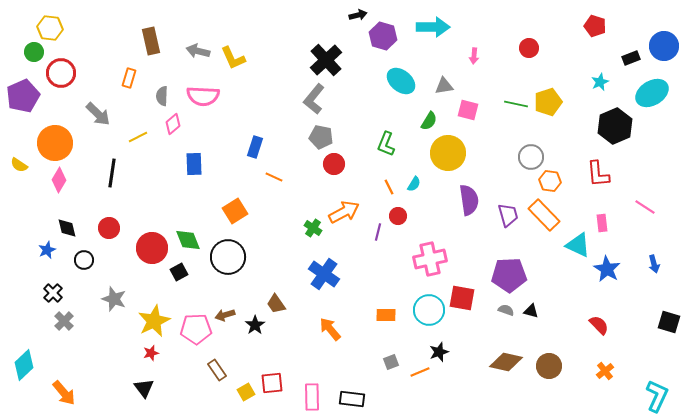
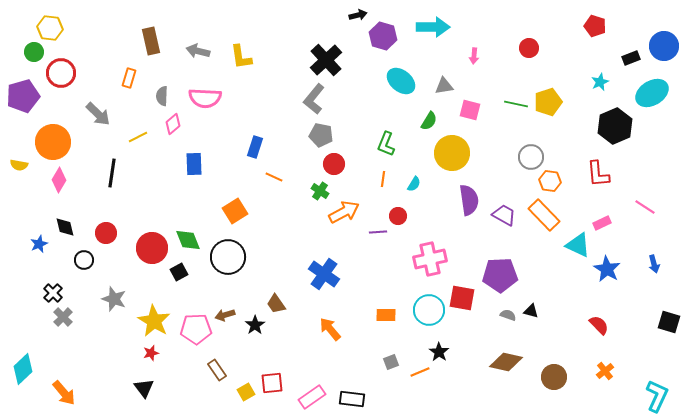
yellow L-shape at (233, 58): moved 8 px right, 1 px up; rotated 16 degrees clockwise
purple pentagon at (23, 96): rotated 8 degrees clockwise
pink semicircle at (203, 96): moved 2 px right, 2 px down
pink square at (468, 110): moved 2 px right
gray pentagon at (321, 137): moved 2 px up
orange circle at (55, 143): moved 2 px left, 1 px up
yellow circle at (448, 153): moved 4 px right
yellow semicircle at (19, 165): rotated 24 degrees counterclockwise
orange line at (389, 187): moved 6 px left, 8 px up; rotated 35 degrees clockwise
purple trapezoid at (508, 215): moved 4 px left; rotated 45 degrees counterclockwise
pink rectangle at (602, 223): rotated 72 degrees clockwise
black diamond at (67, 228): moved 2 px left, 1 px up
red circle at (109, 228): moved 3 px left, 5 px down
green cross at (313, 228): moved 7 px right, 37 px up
purple line at (378, 232): rotated 72 degrees clockwise
blue star at (47, 250): moved 8 px left, 6 px up
purple pentagon at (509, 275): moved 9 px left
gray semicircle at (506, 310): moved 2 px right, 5 px down
gray cross at (64, 321): moved 1 px left, 4 px up
yellow star at (154, 321): rotated 16 degrees counterclockwise
black star at (439, 352): rotated 18 degrees counterclockwise
cyan diamond at (24, 365): moved 1 px left, 4 px down
brown circle at (549, 366): moved 5 px right, 11 px down
pink rectangle at (312, 397): rotated 56 degrees clockwise
